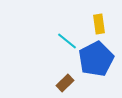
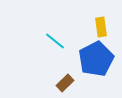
yellow rectangle: moved 2 px right, 3 px down
cyan line: moved 12 px left
